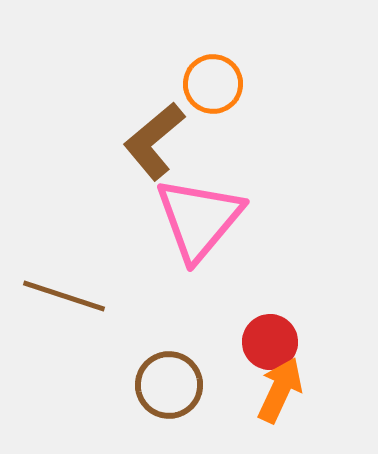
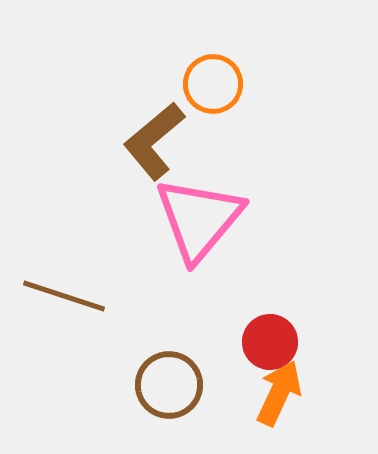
orange arrow: moved 1 px left, 3 px down
